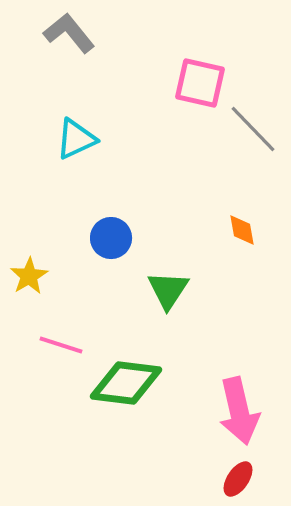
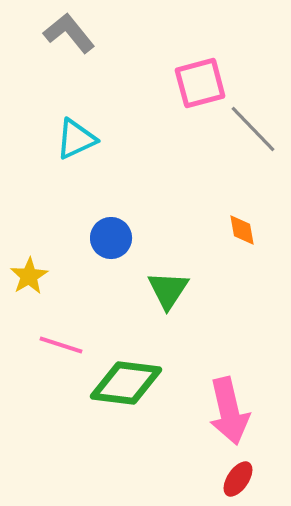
pink square: rotated 28 degrees counterclockwise
pink arrow: moved 10 px left
